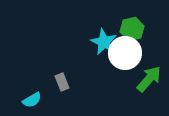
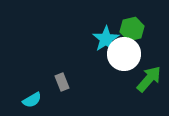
cyan star: moved 2 px right, 3 px up; rotated 12 degrees clockwise
white circle: moved 1 px left, 1 px down
